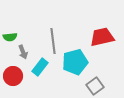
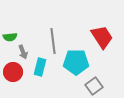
red trapezoid: rotated 70 degrees clockwise
cyan pentagon: moved 1 px right; rotated 15 degrees clockwise
cyan rectangle: rotated 24 degrees counterclockwise
red circle: moved 4 px up
gray square: moved 1 px left
